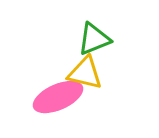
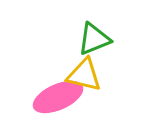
yellow triangle: moved 1 px left, 2 px down
